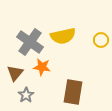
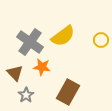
yellow semicircle: rotated 25 degrees counterclockwise
brown triangle: rotated 24 degrees counterclockwise
brown rectangle: moved 5 px left; rotated 20 degrees clockwise
